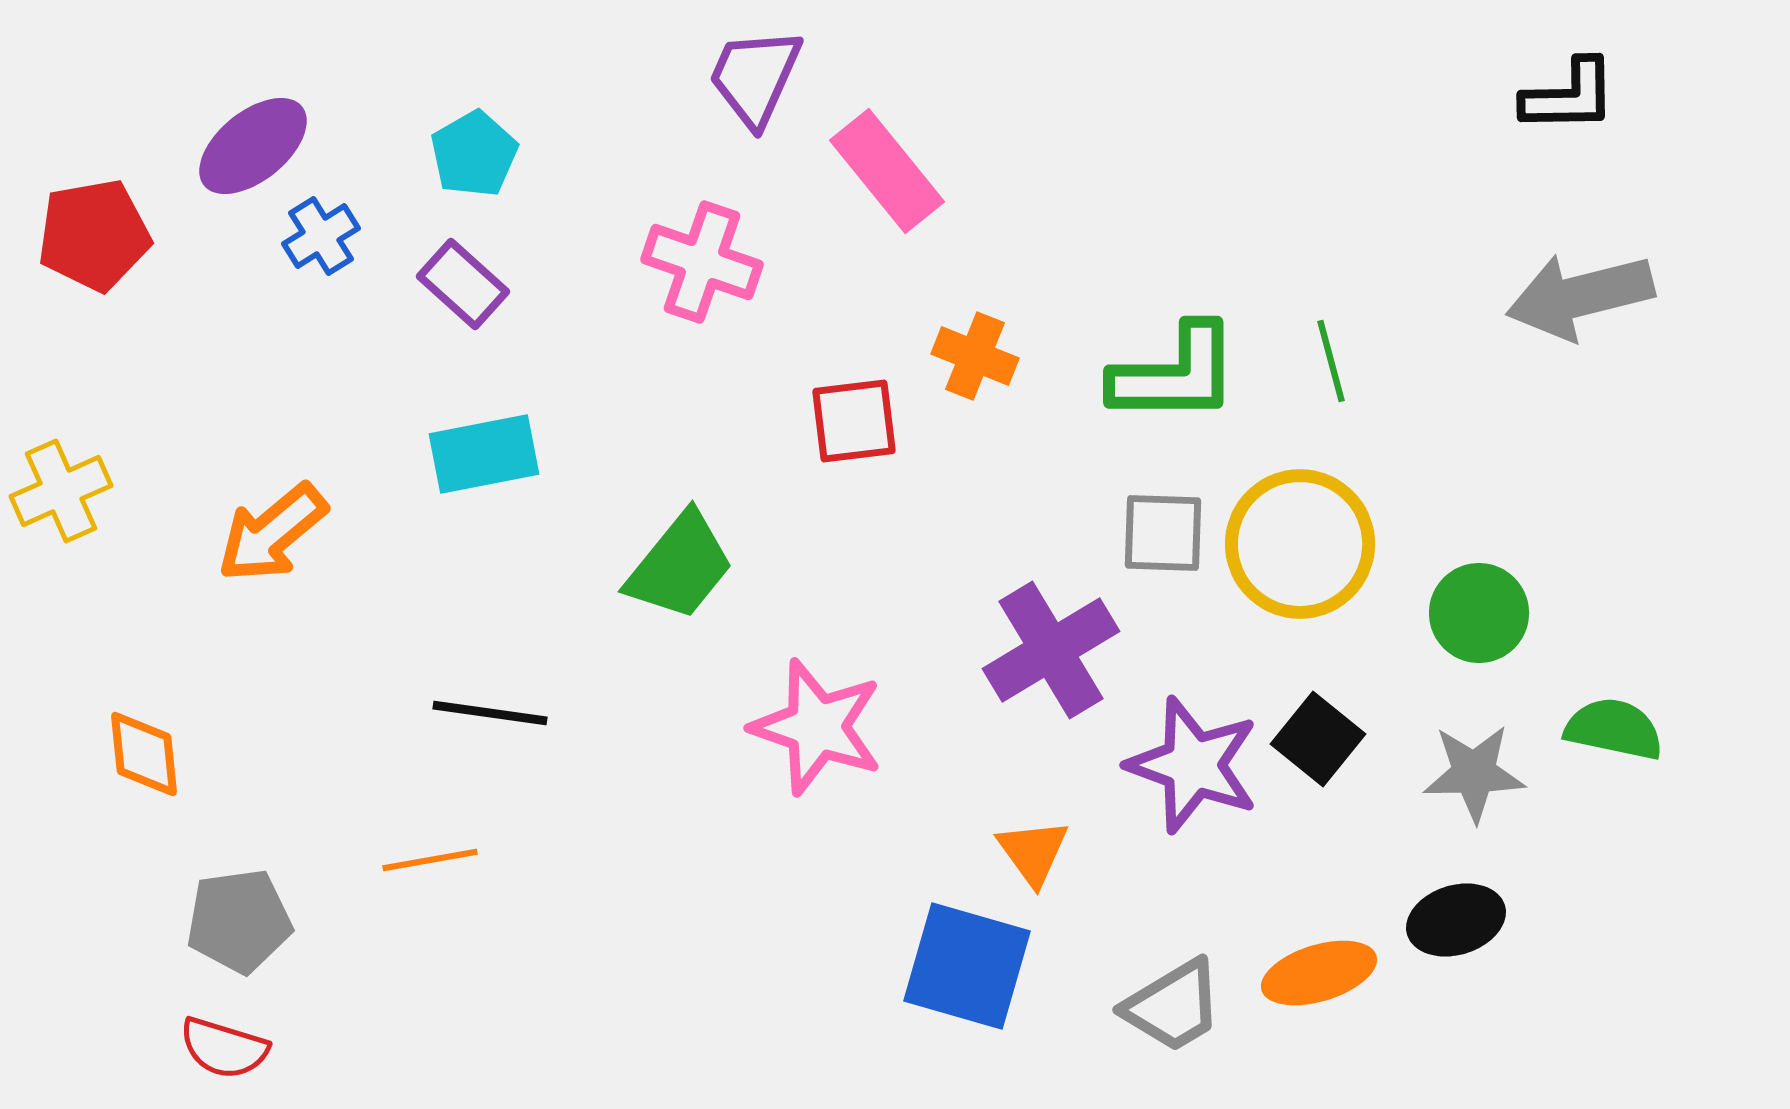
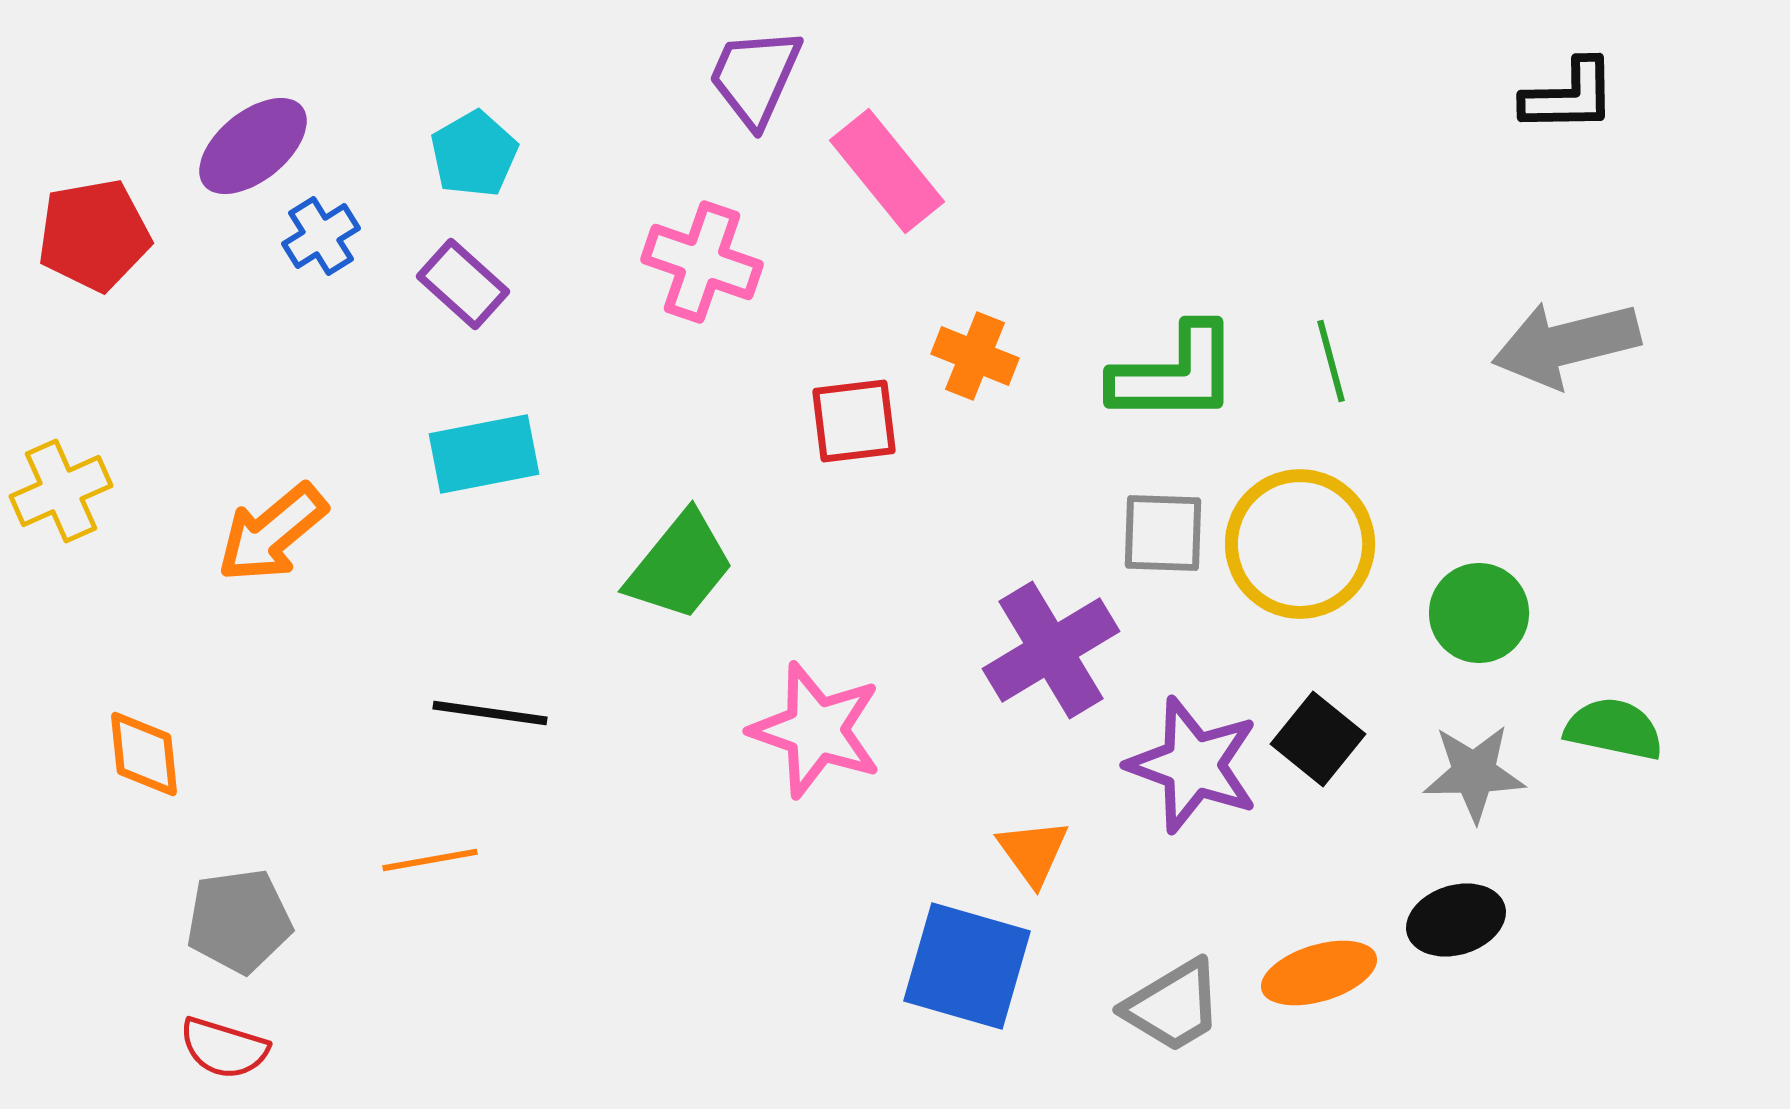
gray arrow: moved 14 px left, 48 px down
pink star: moved 1 px left, 3 px down
